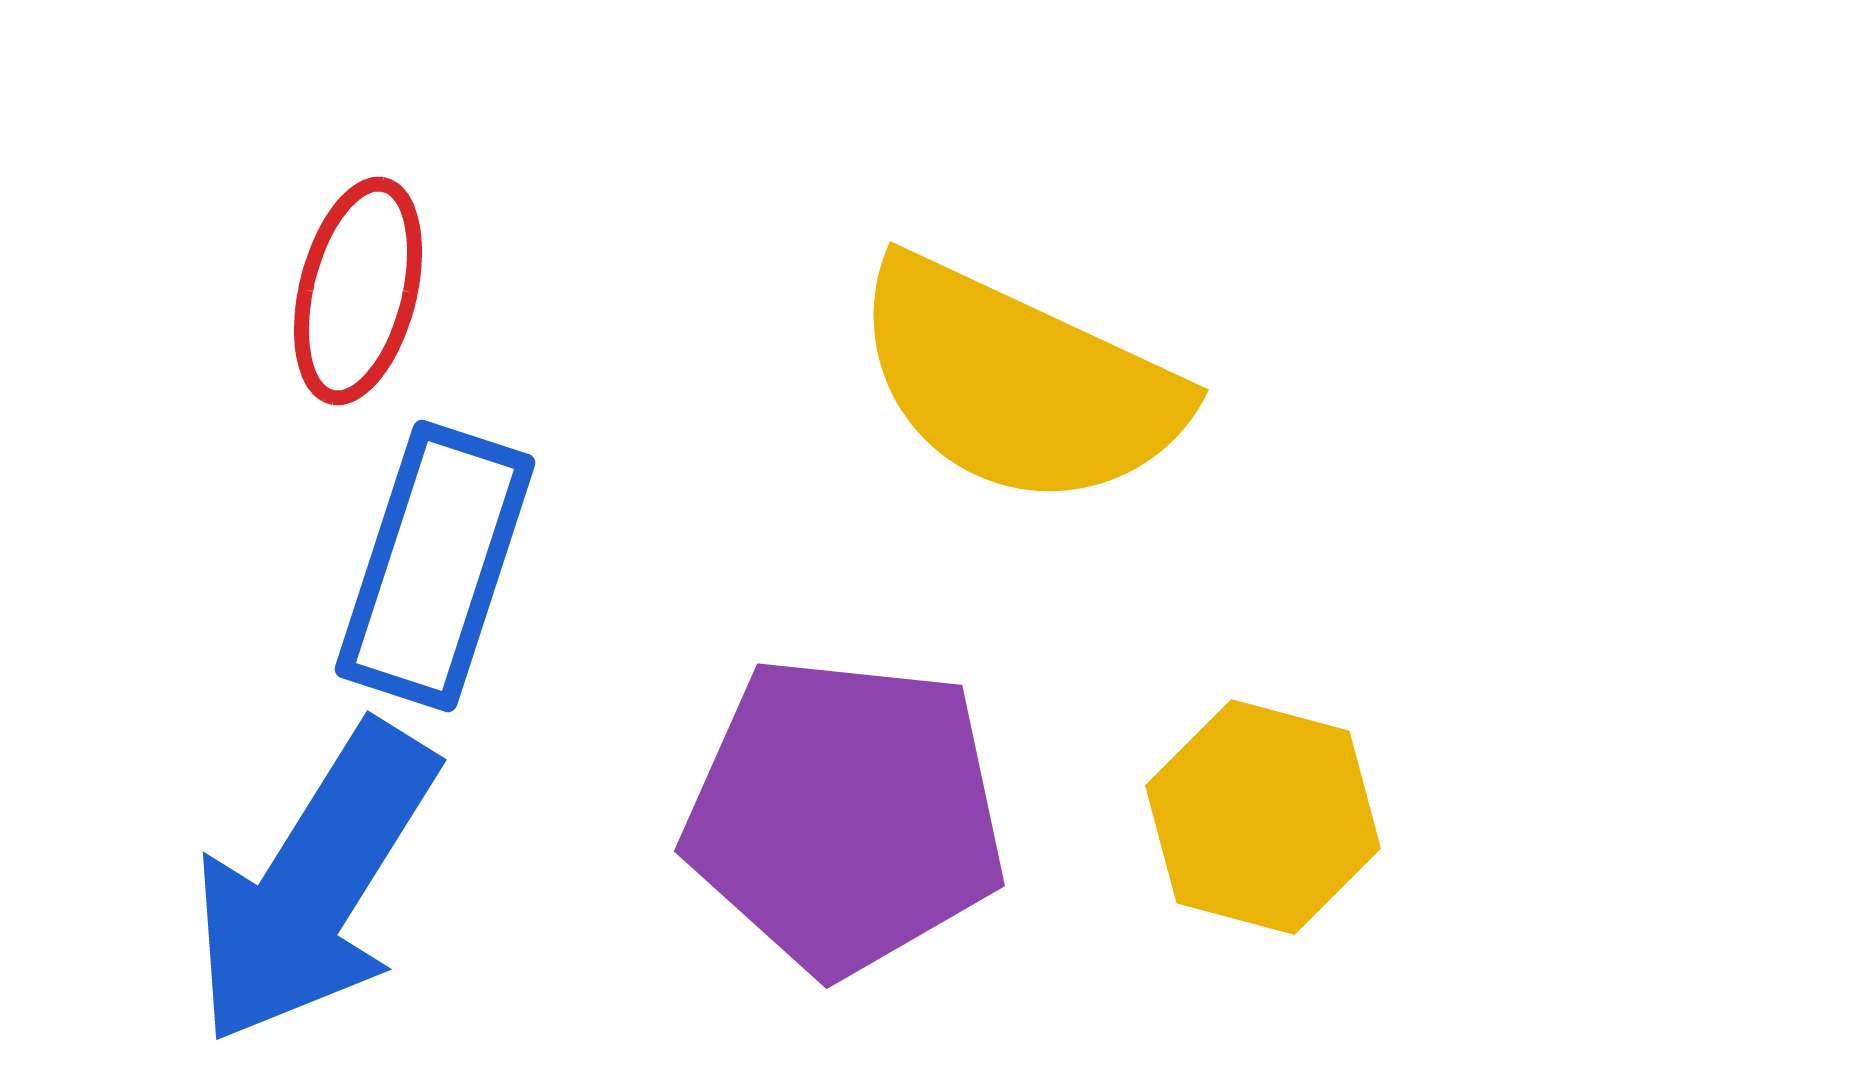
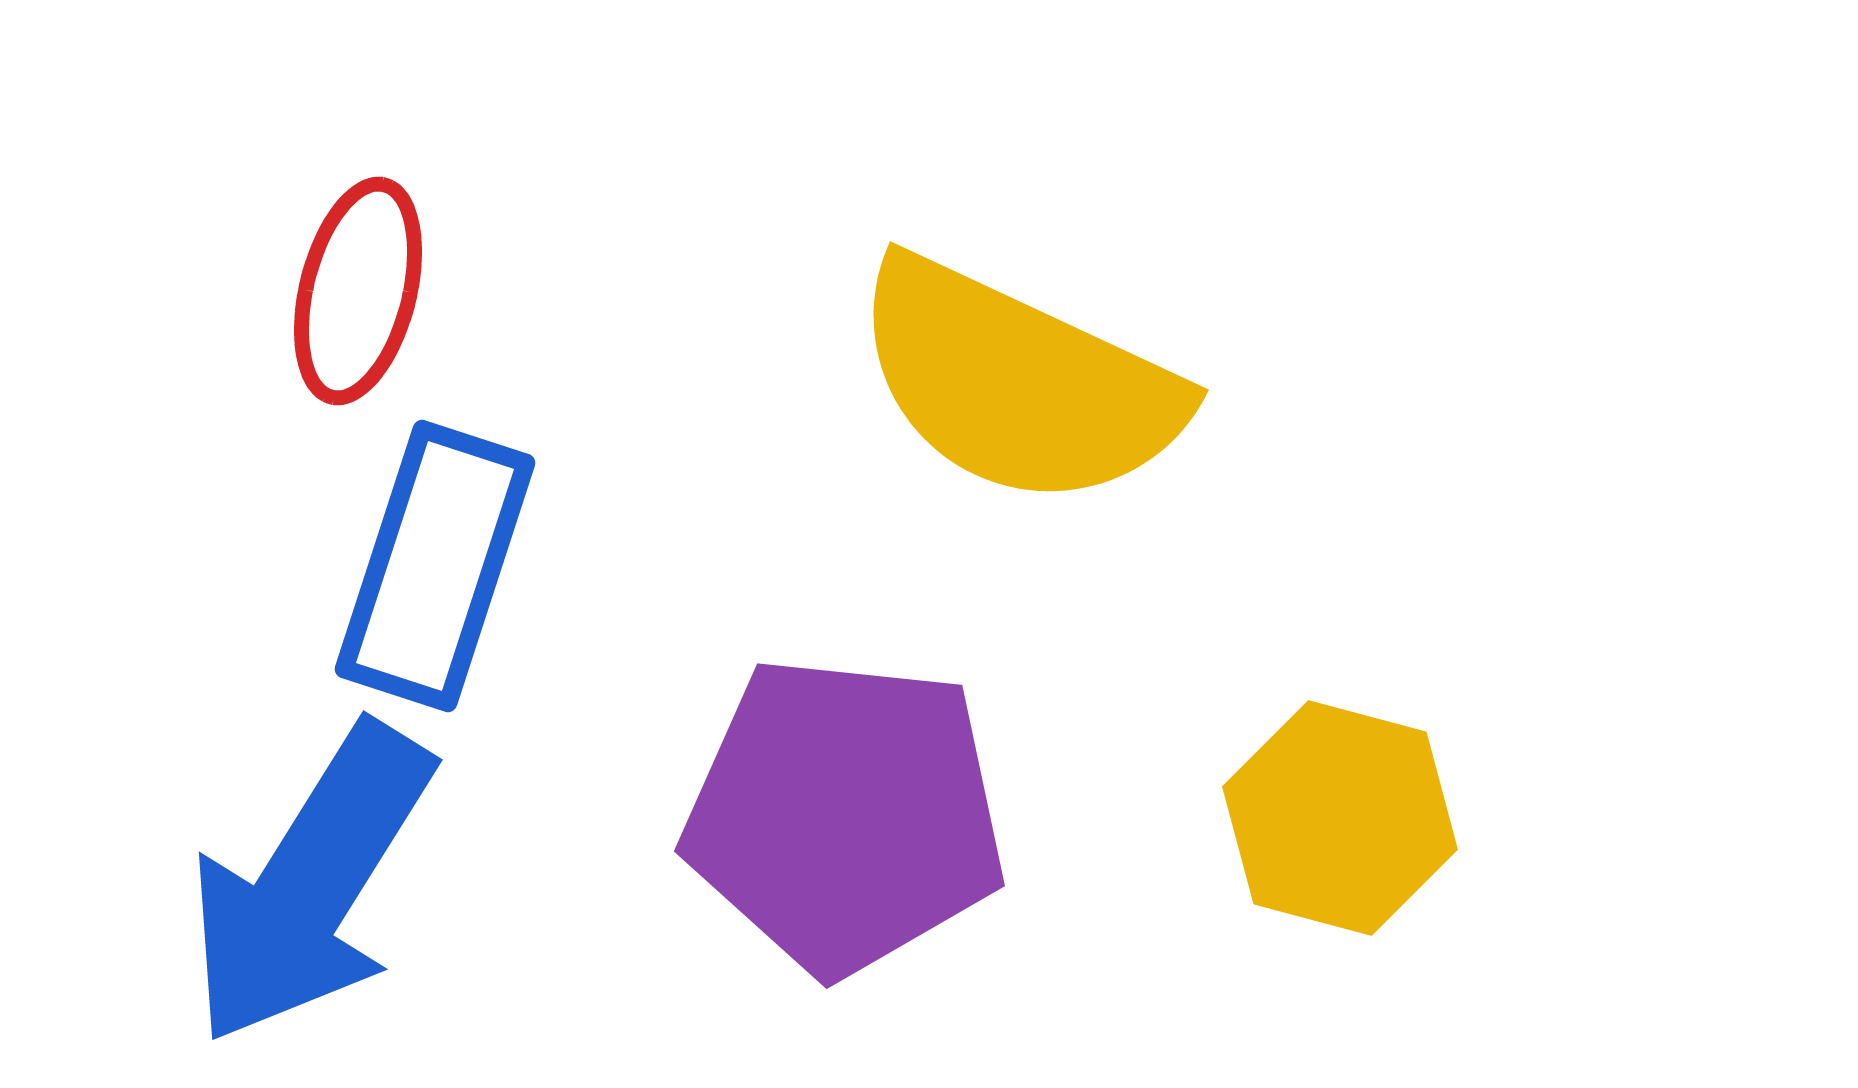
yellow hexagon: moved 77 px right, 1 px down
blue arrow: moved 4 px left
